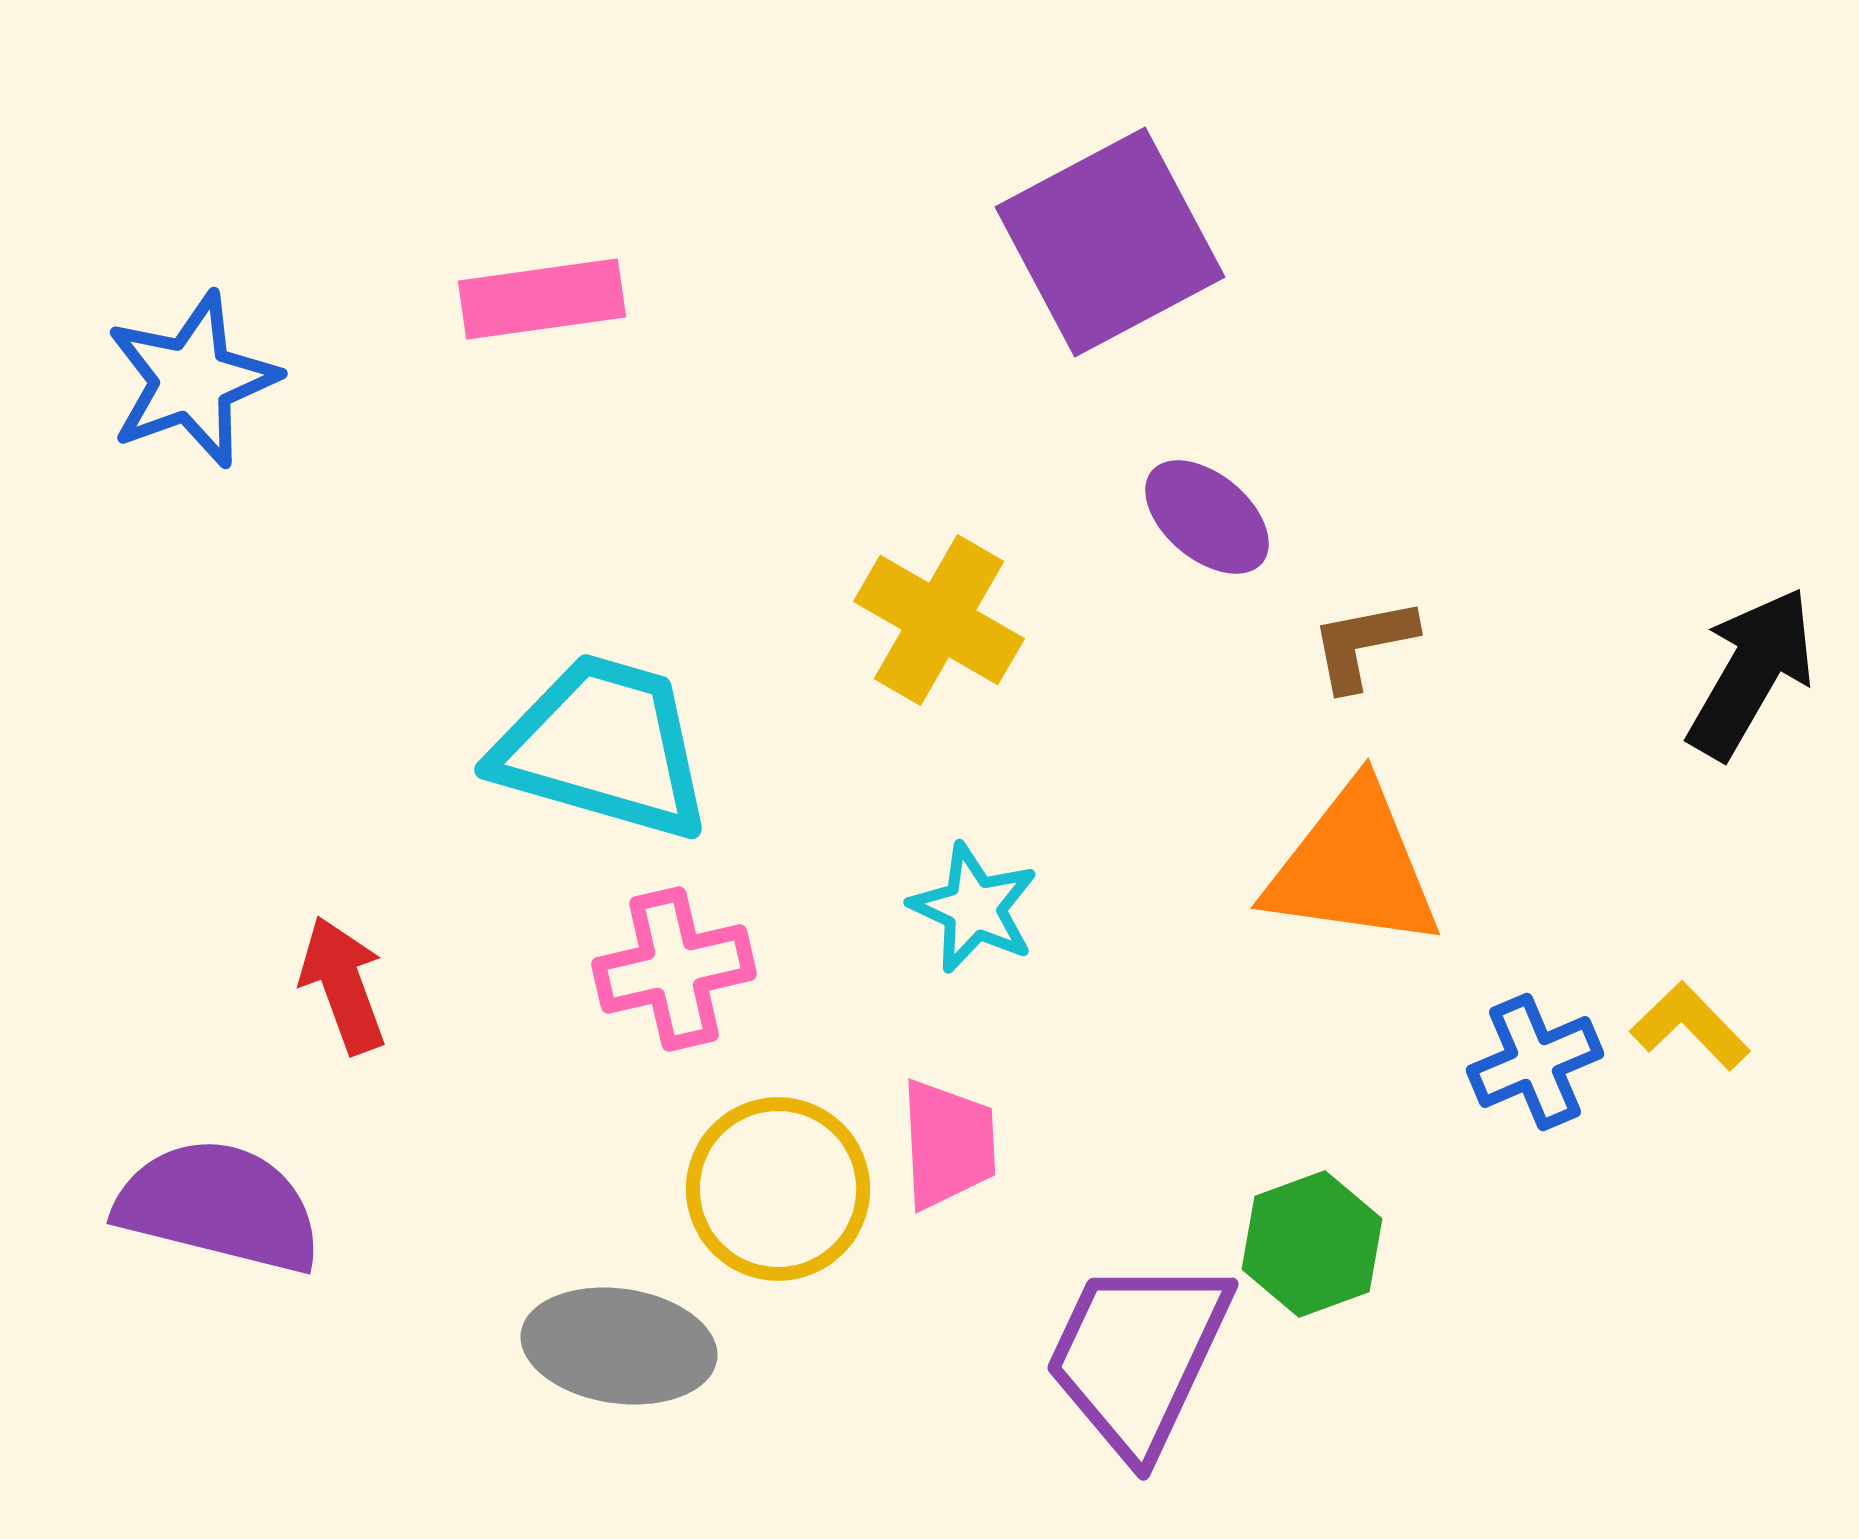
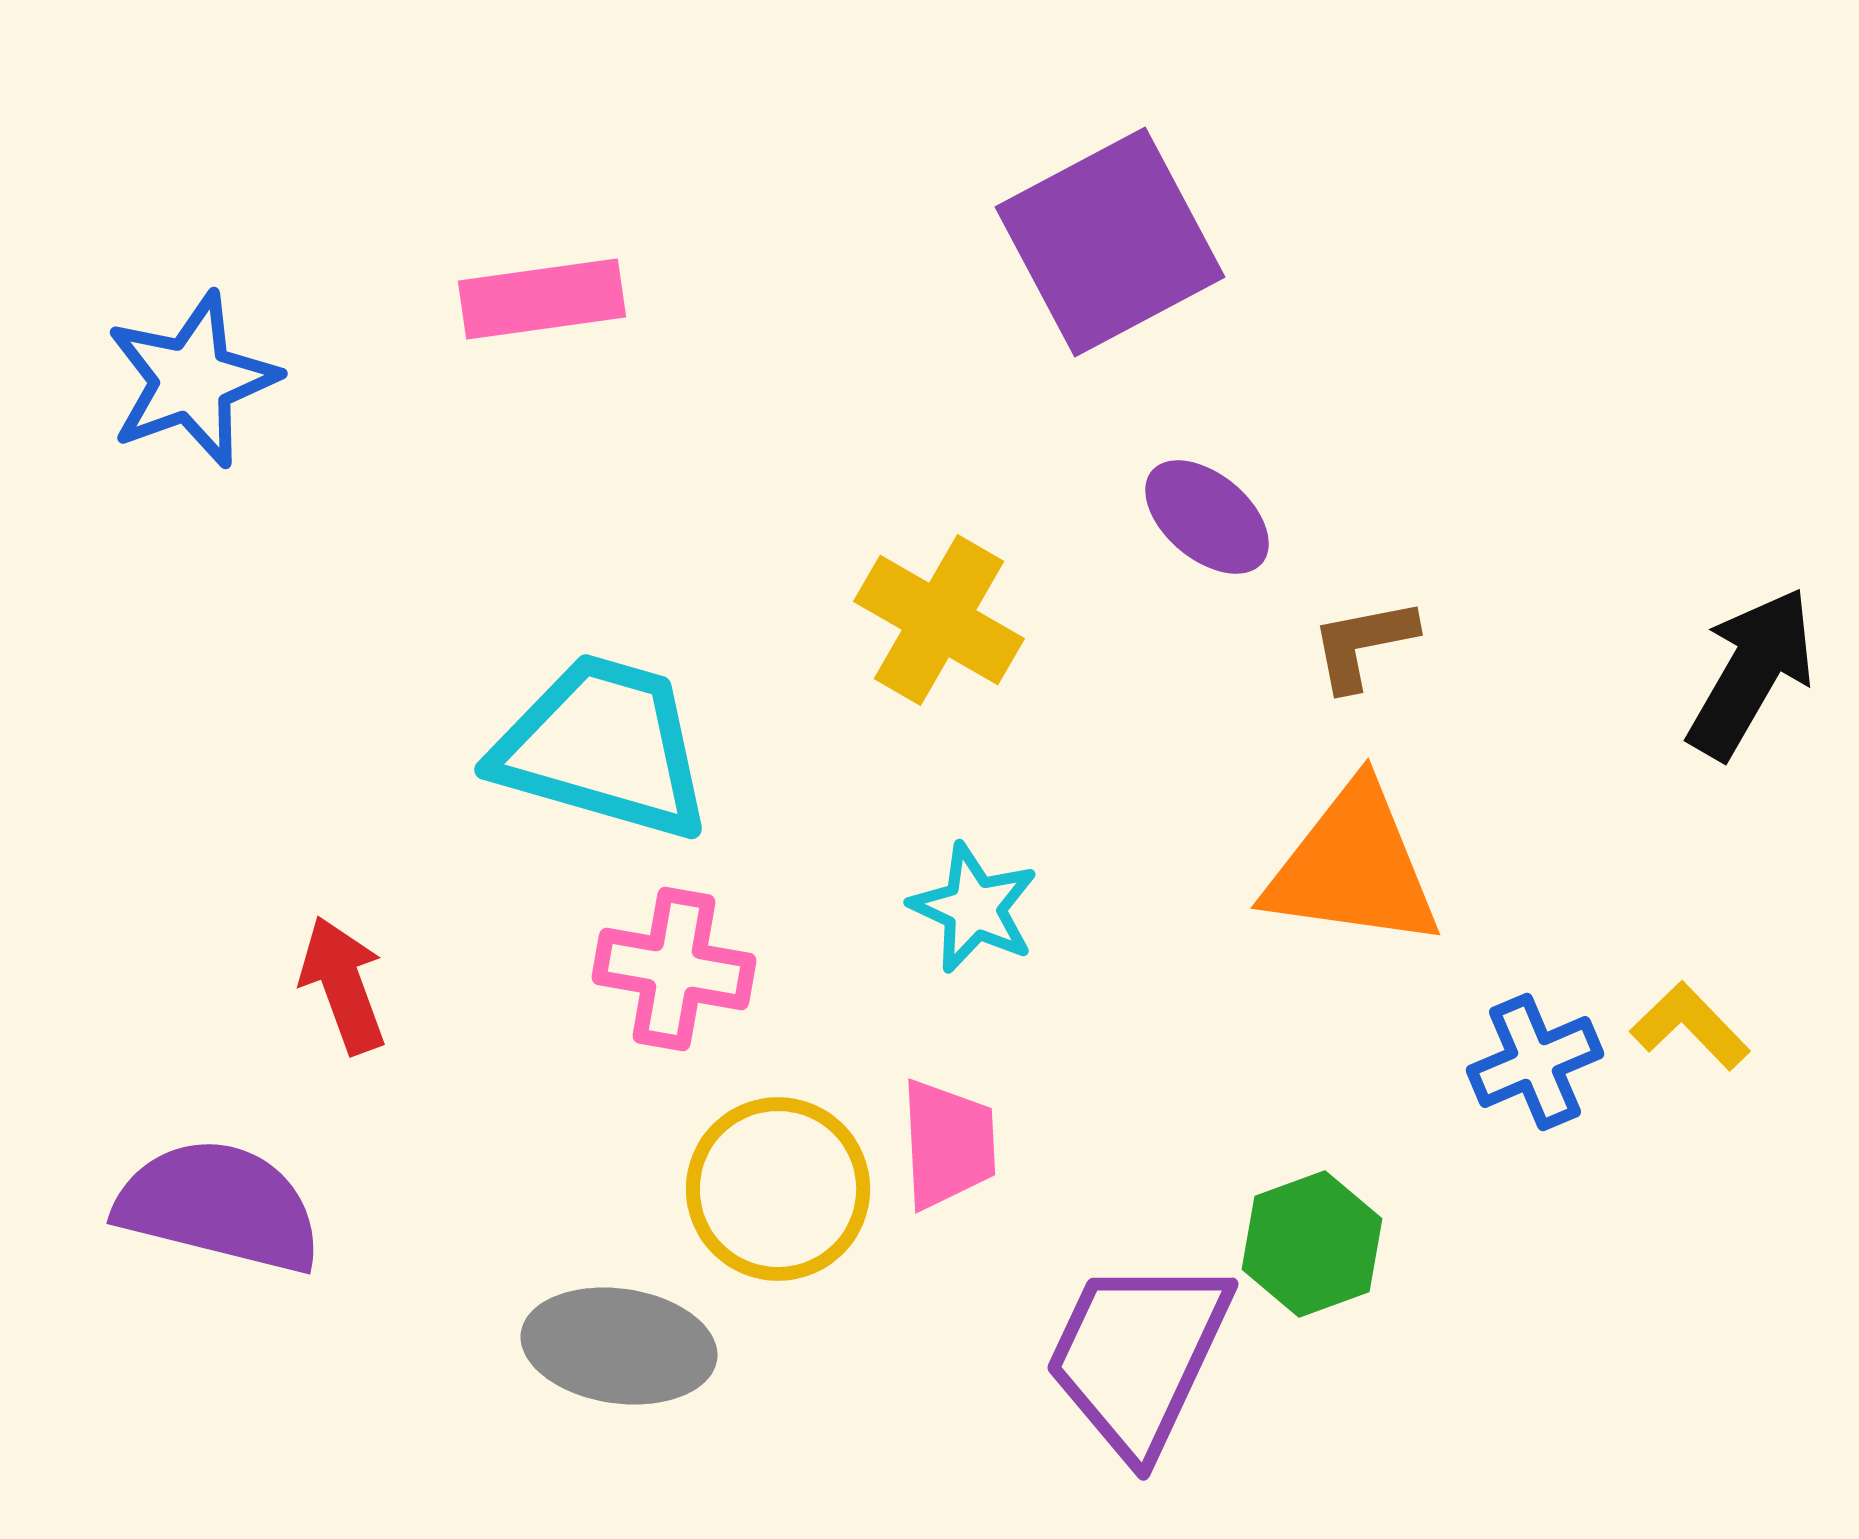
pink cross: rotated 23 degrees clockwise
